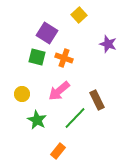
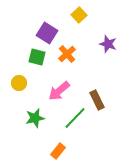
orange cross: moved 3 px right, 4 px up; rotated 30 degrees clockwise
yellow circle: moved 3 px left, 11 px up
green star: moved 2 px left, 2 px up; rotated 30 degrees clockwise
